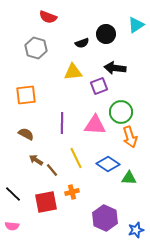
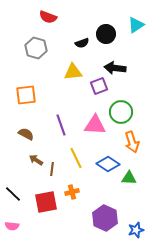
purple line: moved 1 px left, 2 px down; rotated 20 degrees counterclockwise
orange arrow: moved 2 px right, 5 px down
brown line: moved 1 px up; rotated 48 degrees clockwise
